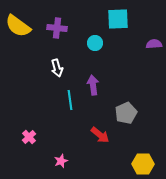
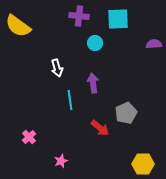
purple cross: moved 22 px right, 12 px up
purple arrow: moved 2 px up
red arrow: moved 7 px up
